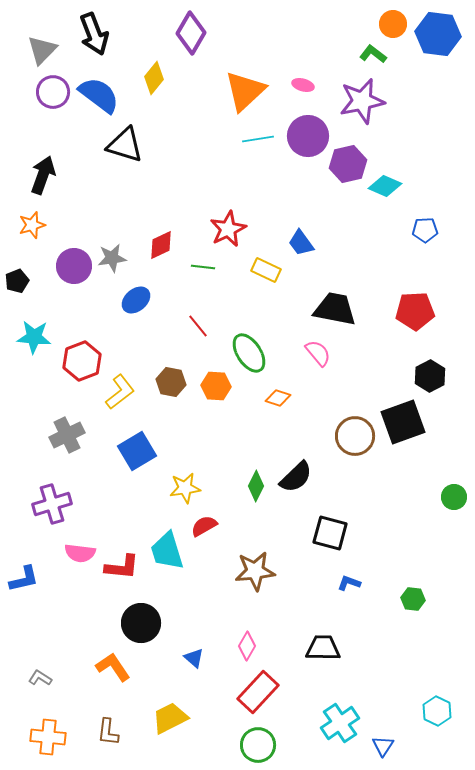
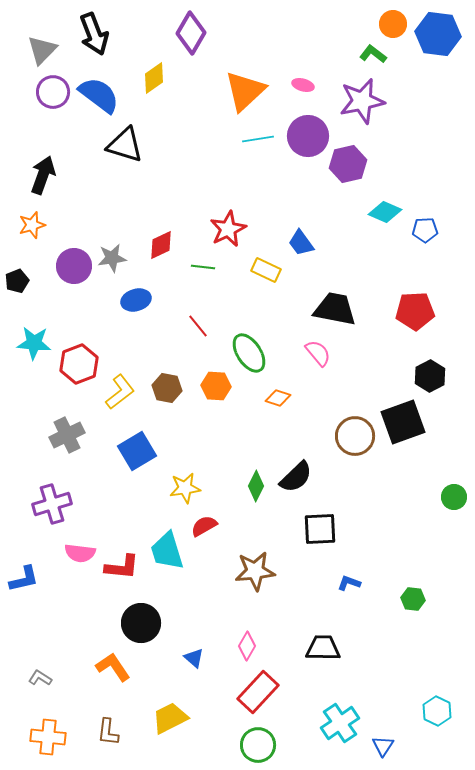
yellow diamond at (154, 78): rotated 16 degrees clockwise
cyan diamond at (385, 186): moved 26 px down
blue ellipse at (136, 300): rotated 24 degrees clockwise
cyan star at (34, 337): moved 6 px down
red hexagon at (82, 361): moved 3 px left, 3 px down
brown hexagon at (171, 382): moved 4 px left, 6 px down
black square at (330, 533): moved 10 px left, 4 px up; rotated 18 degrees counterclockwise
